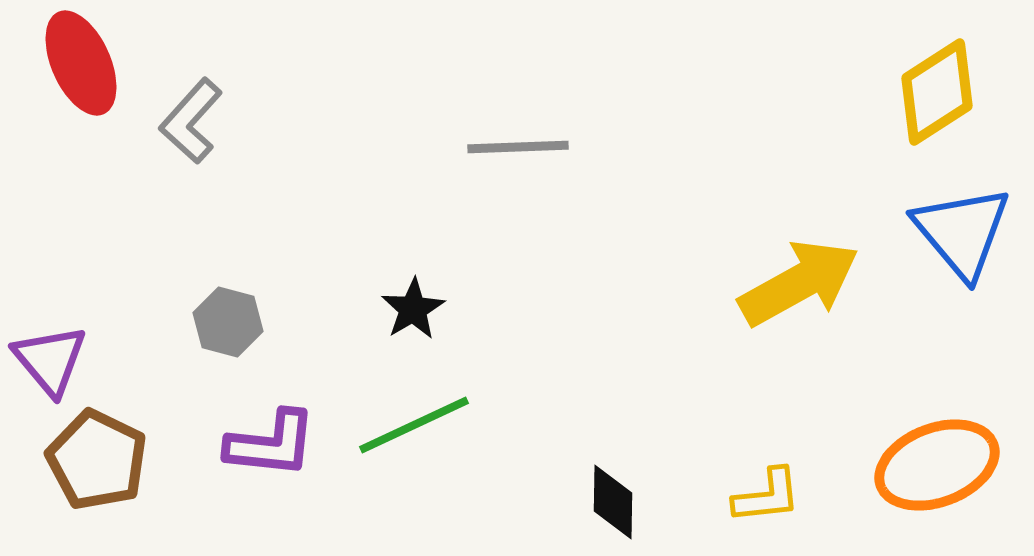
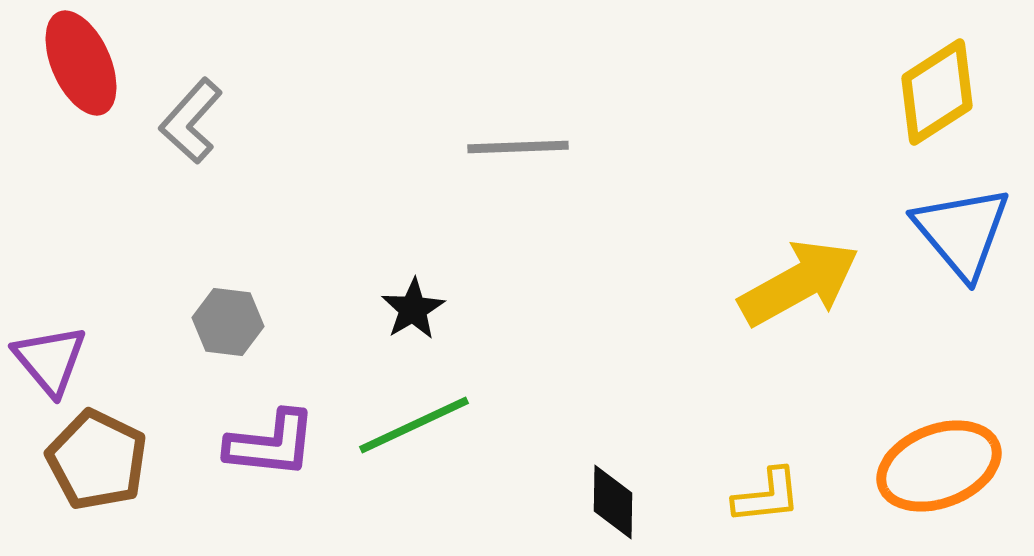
gray hexagon: rotated 8 degrees counterclockwise
orange ellipse: moved 2 px right, 1 px down
